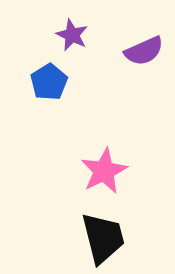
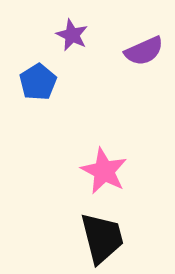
blue pentagon: moved 11 px left
pink star: rotated 18 degrees counterclockwise
black trapezoid: moved 1 px left
